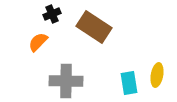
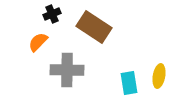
yellow ellipse: moved 2 px right, 1 px down
gray cross: moved 1 px right, 11 px up
